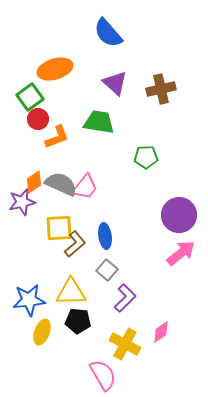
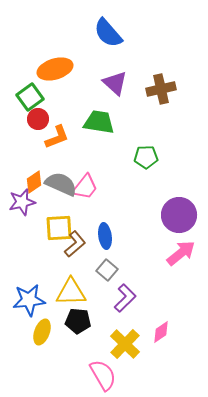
yellow cross: rotated 16 degrees clockwise
